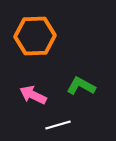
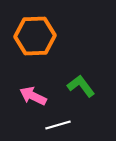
green L-shape: rotated 24 degrees clockwise
pink arrow: moved 1 px down
